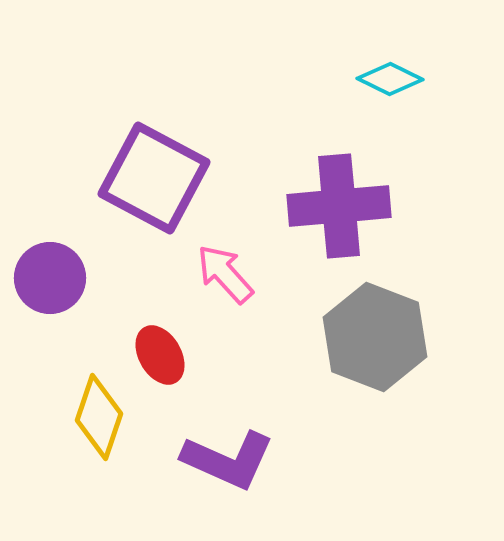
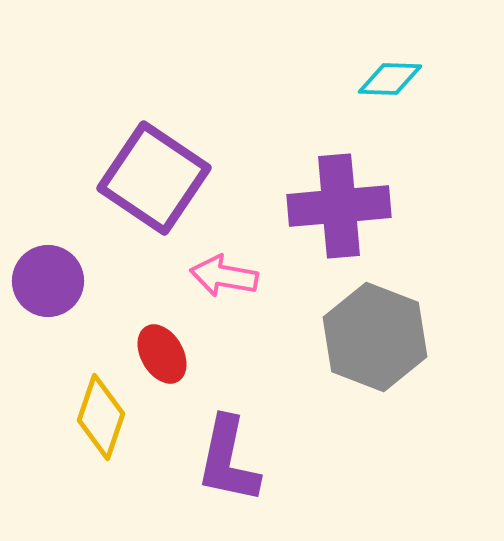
cyan diamond: rotated 24 degrees counterclockwise
purple square: rotated 6 degrees clockwise
pink arrow: moved 1 px left, 2 px down; rotated 38 degrees counterclockwise
purple circle: moved 2 px left, 3 px down
red ellipse: moved 2 px right, 1 px up
yellow diamond: moved 2 px right
purple L-shape: rotated 78 degrees clockwise
